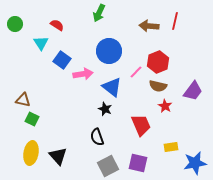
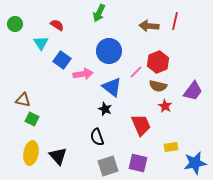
gray square: rotated 10 degrees clockwise
